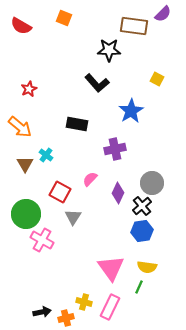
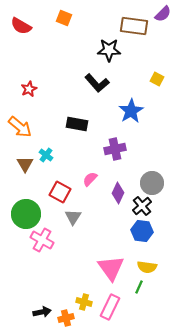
blue hexagon: rotated 15 degrees clockwise
